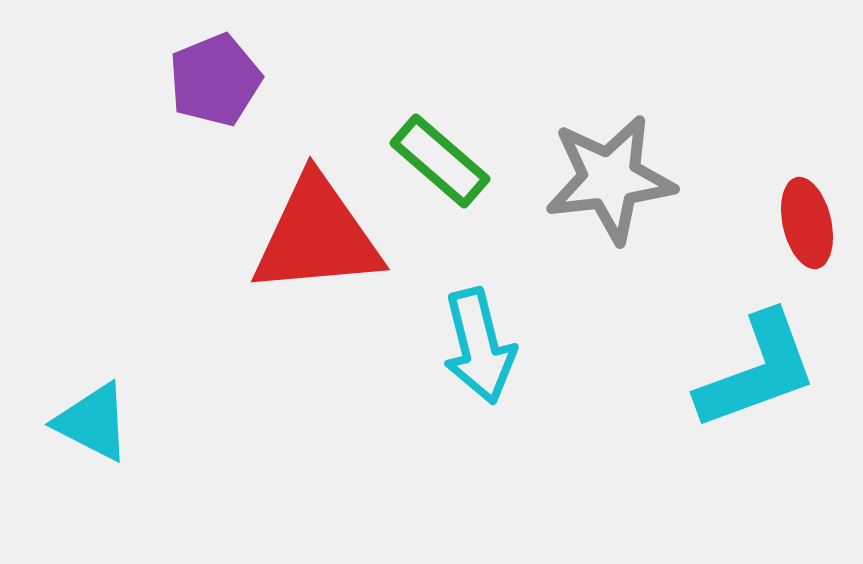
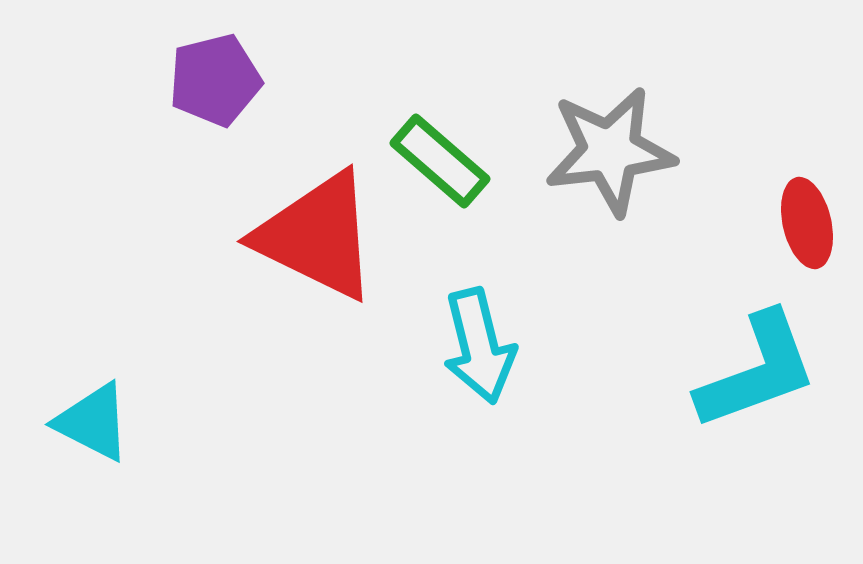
purple pentagon: rotated 8 degrees clockwise
gray star: moved 28 px up
red triangle: rotated 31 degrees clockwise
